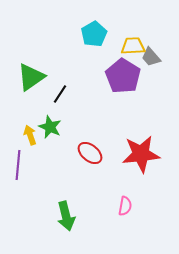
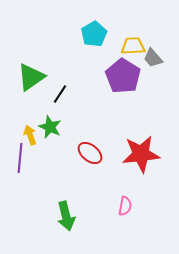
gray trapezoid: moved 2 px right, 1 px down
purple line: moved 2 px right, 7 px up
